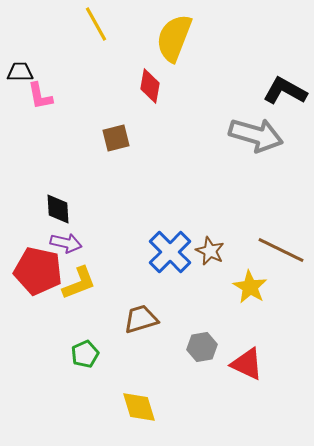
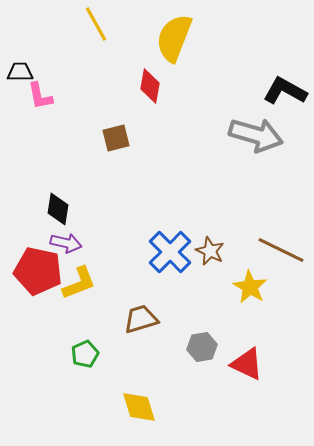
black diamond: rotated 12 degrees clockwise
